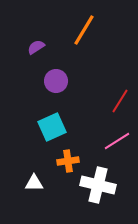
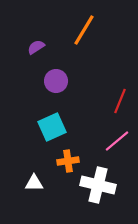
red line: rotated 10 degrees counterclockwise
pink line: rotated 8 degrees counterclockwise
